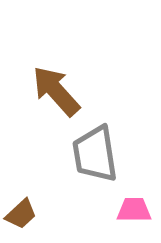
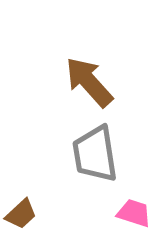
brown arrow: moved 33 px right, 9 px up
pink trapezoid: moved 3 px down; rotated 18 degrees clockwise
